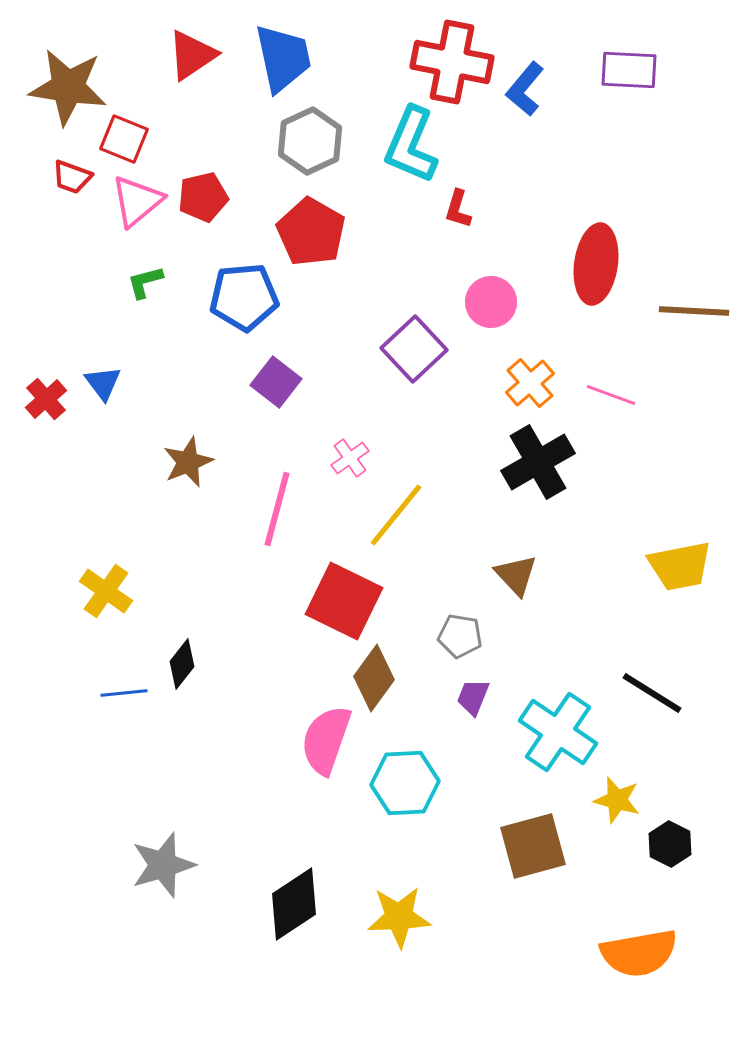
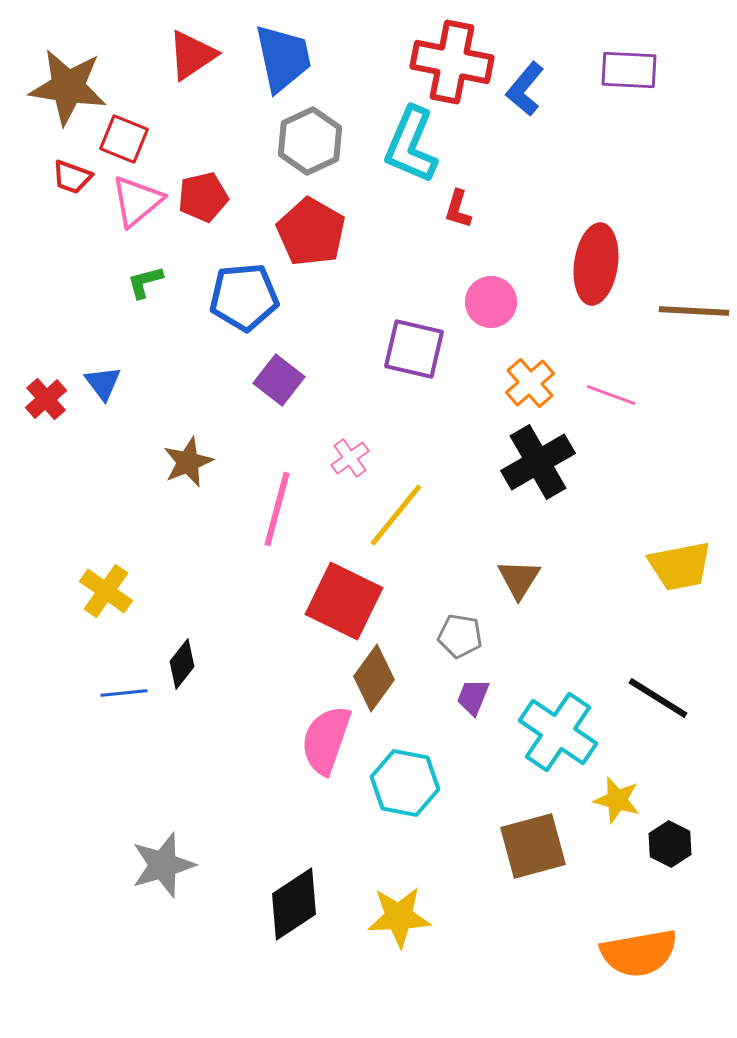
purple square at (414, 349): rotated 34 degrees counterclockwise
purple square at (276, 382): moved 3 px right, 2 px up
brown triangle at (516, 575): moved 3 px right, 4 px down; rotated 15 degrees clockwise
black line at (652, 693): moved 6 px right, 5 px down
cyan hexagon at (405, 783): rotated 14 degrees clockwise
